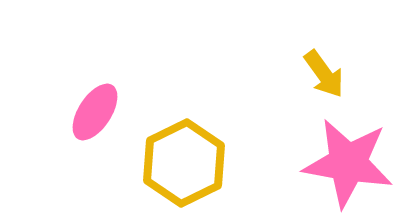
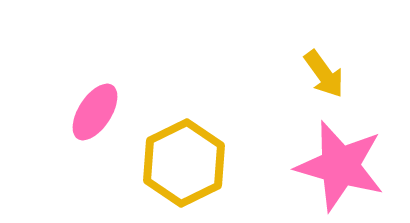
pink star: moved 8 px left, 3 px down; rotated 6 degrees clockwise
